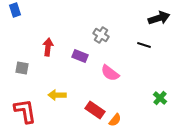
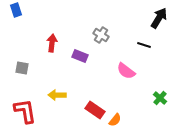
blue rectangle: moved 1 px right
black arrow: rotated 40 degrees counterclockwise
red arrow: moved 4 px right, 4 px up
pink semicircle: moved 16 px right, 2 px up
